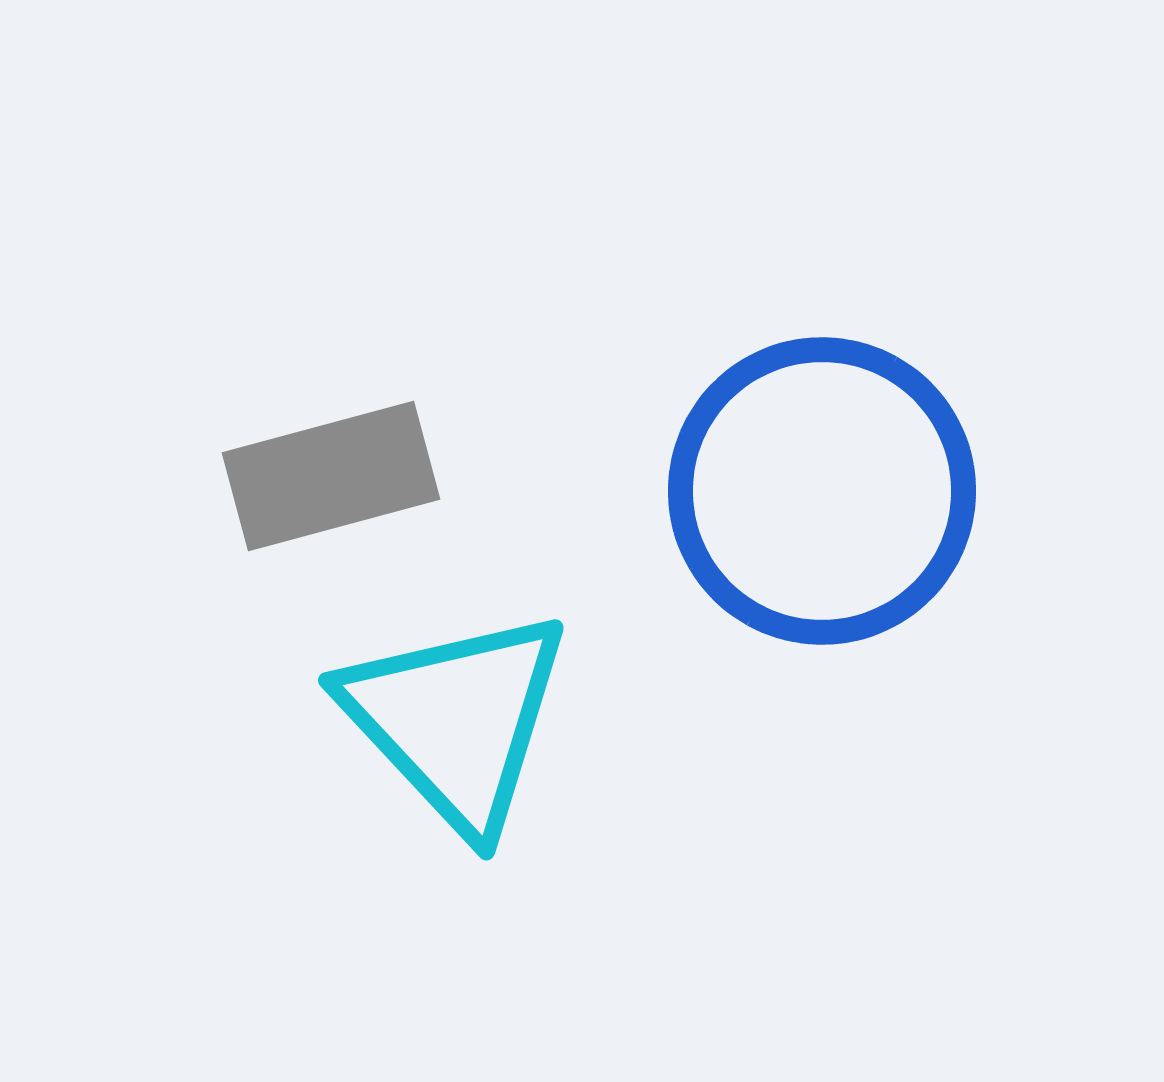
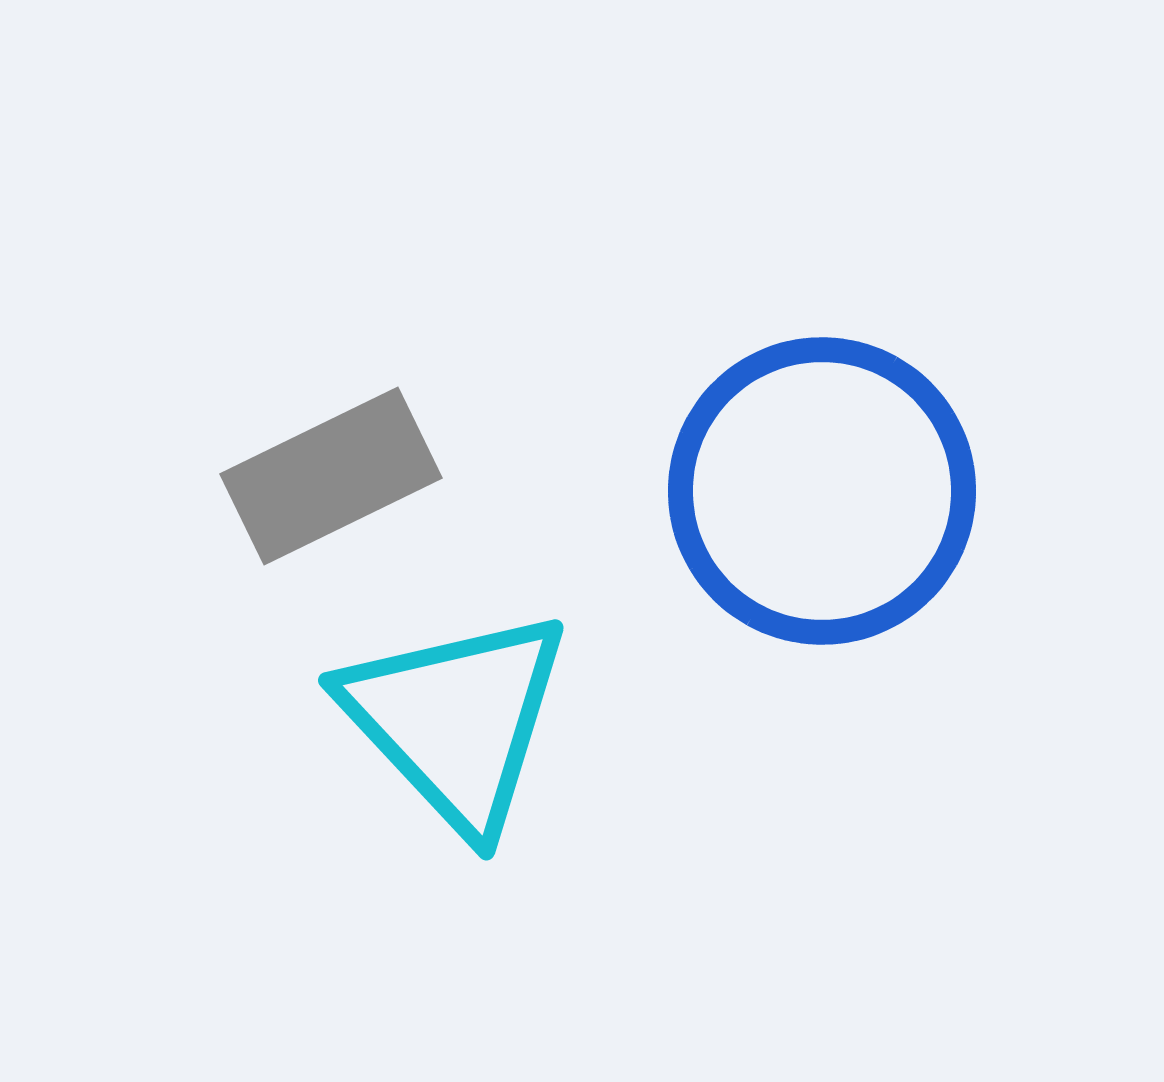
gray rectangle: rotated 11 degrees counterclockwise
